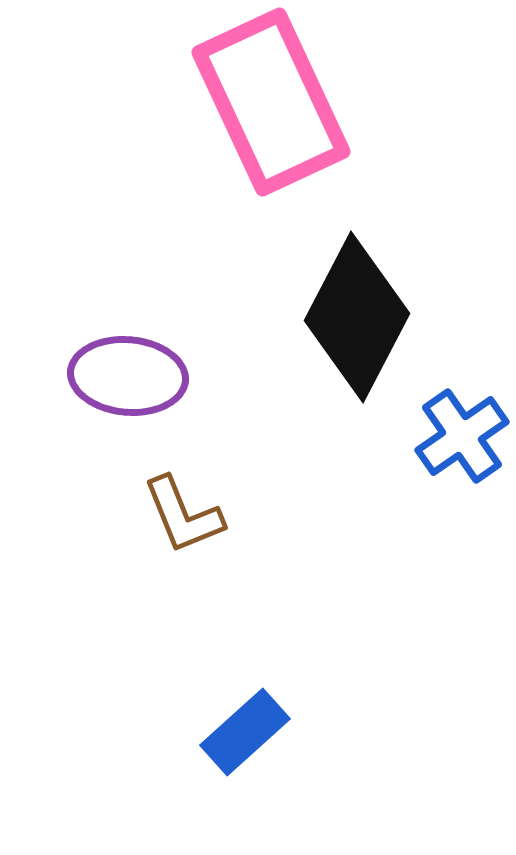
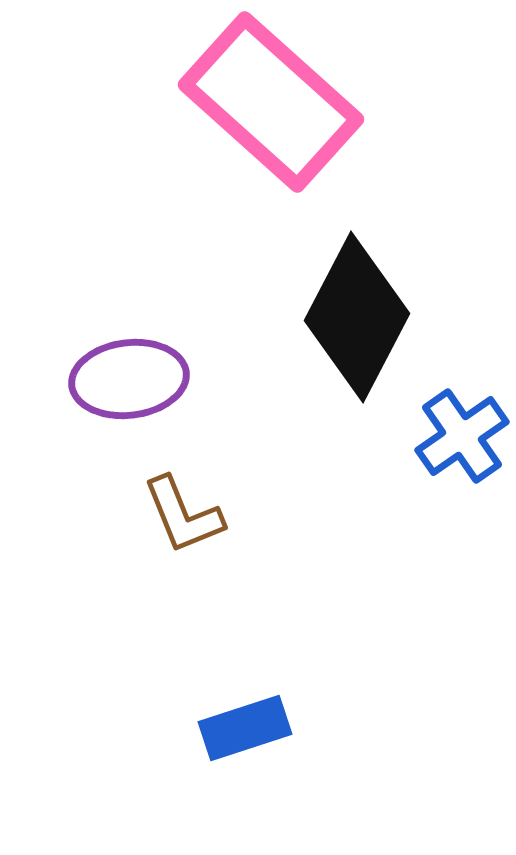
pink rectangle: rotated 23 degrees counterclockwise
purple ellipse: moved 1 px right, 3 px down; rotated 12 degrees counterclockwise
blue rectangle: moved 4 px up; rotated 24 degrees clockwise
